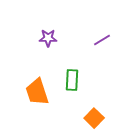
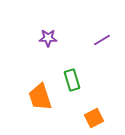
green rectangle: rotated 20 degrees counterclockwise
orange trapezoid: moved 3 px right, 5 px down
orange square: rotated 18 degrees clockwise
